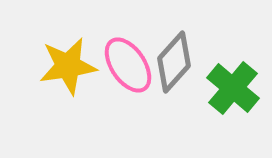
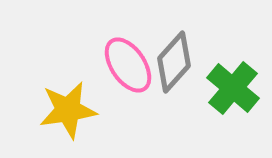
yellow star: moved 44 px down
